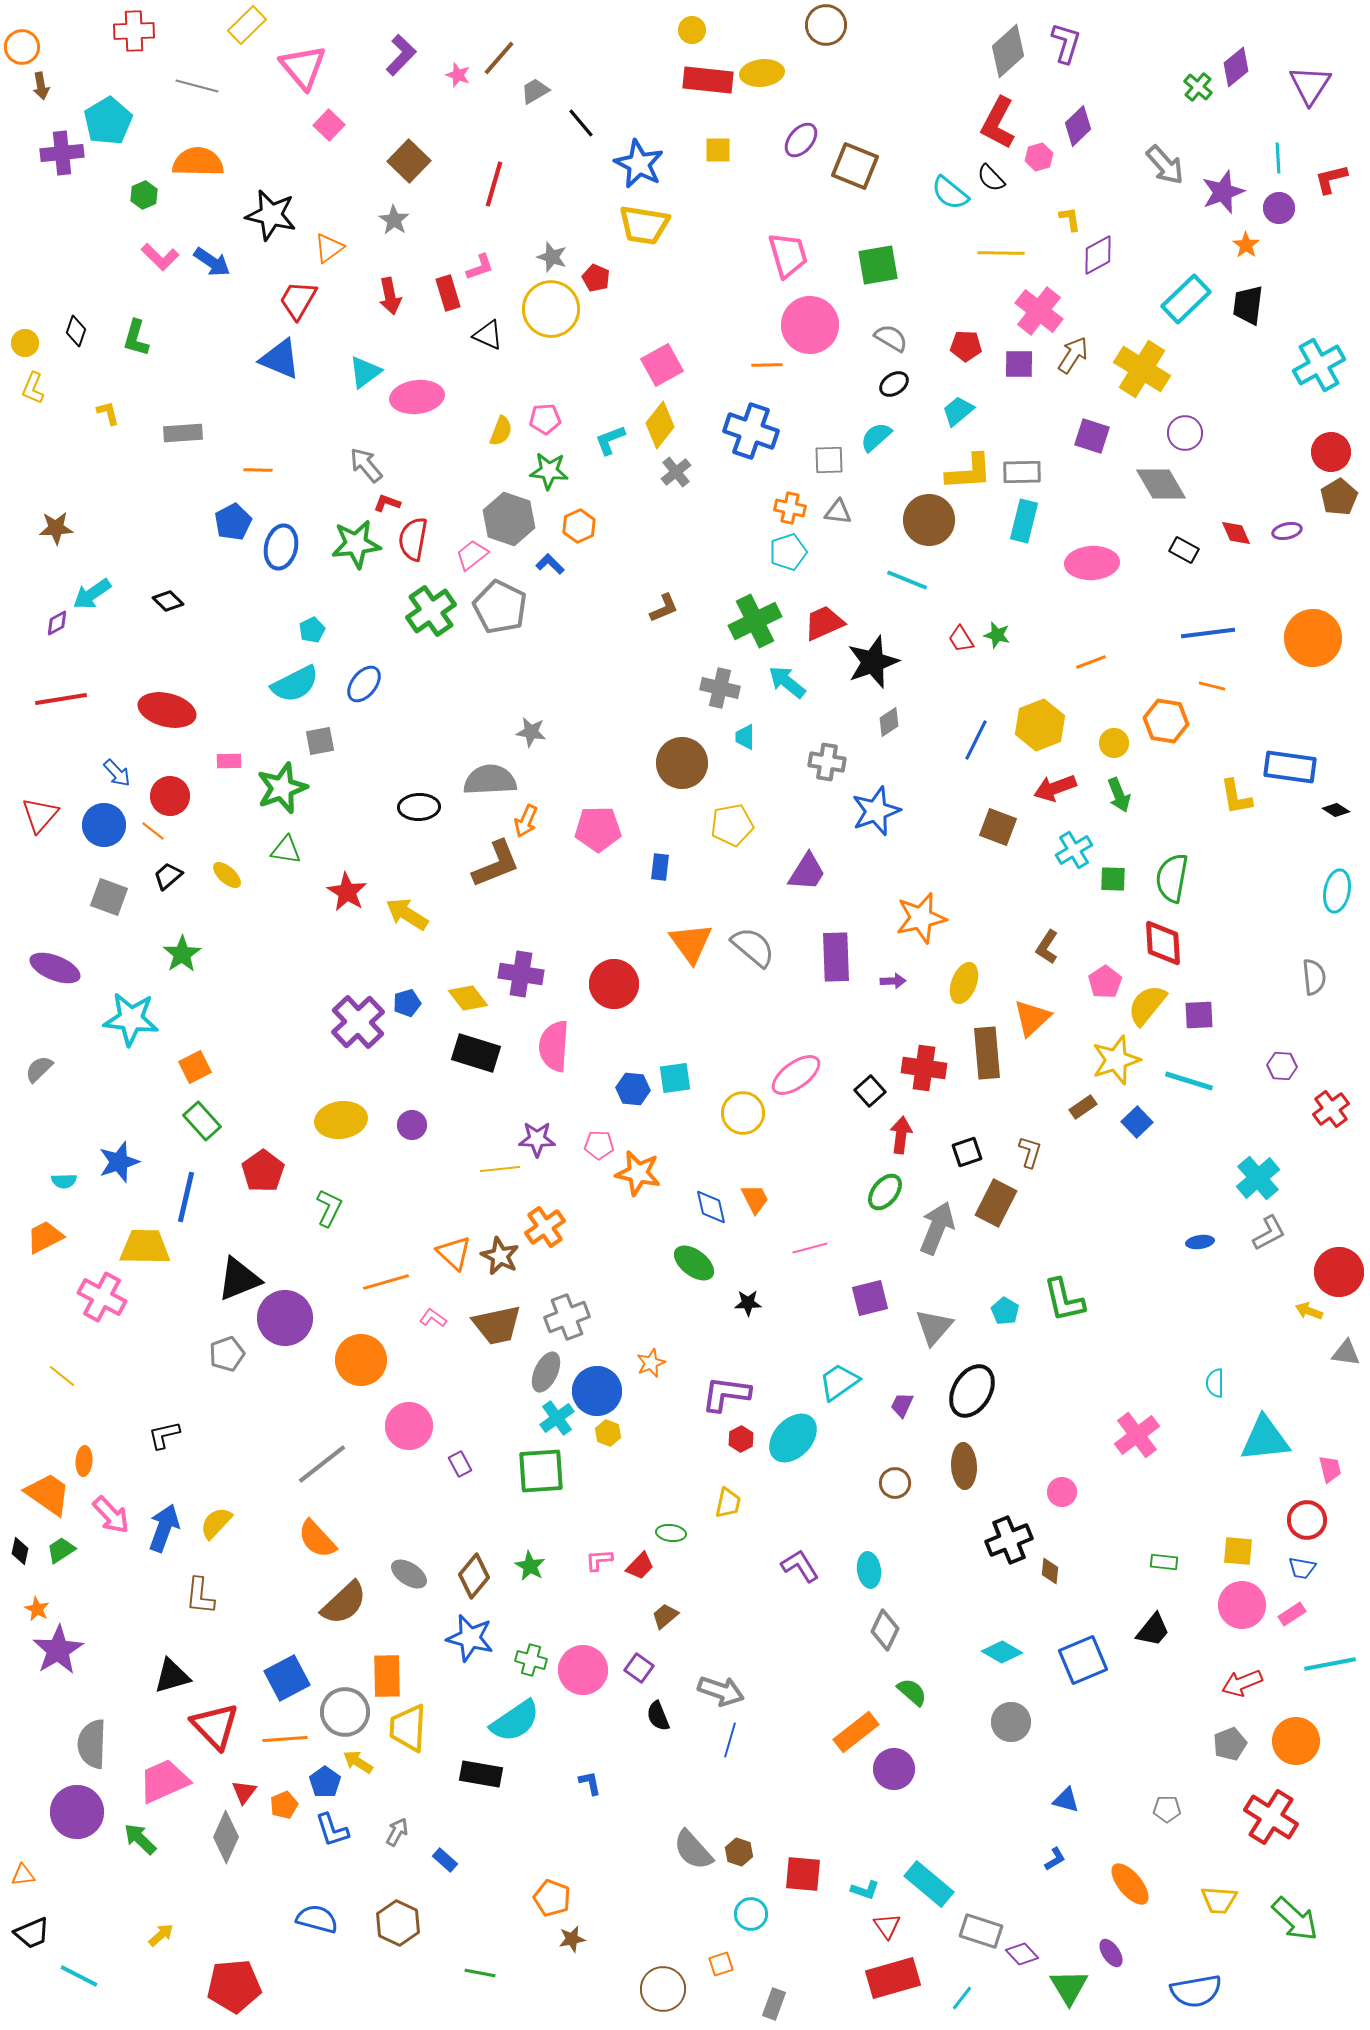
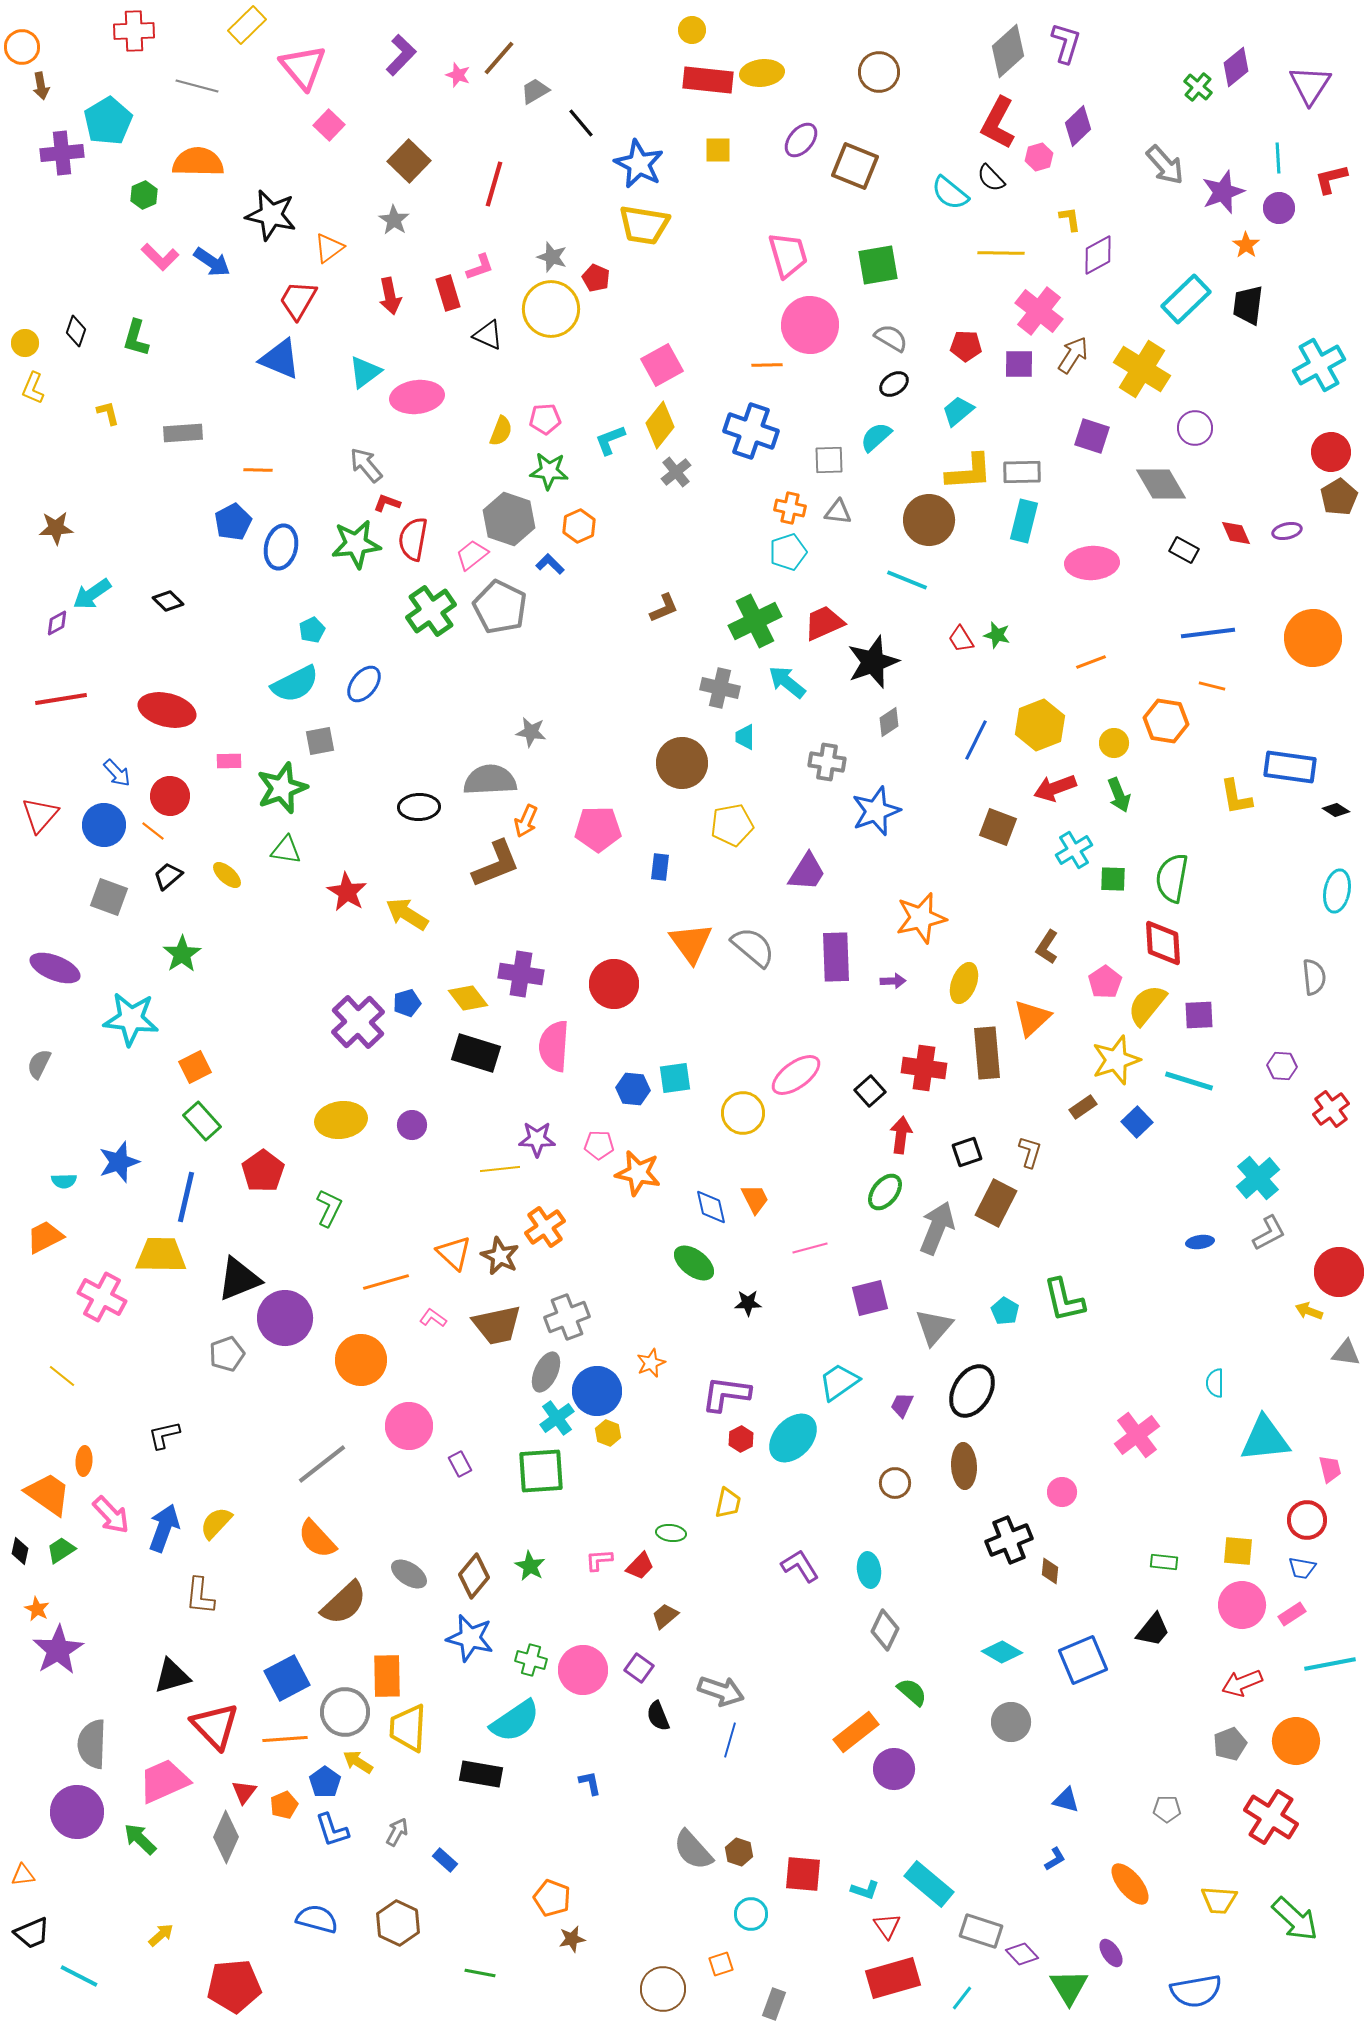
brown circle at (826, 25): moved 53 px right, 47 px down
purple circle at (1185, 433): moved 10 px right, 5 px up
gray semicircle at (39, 1069): moved 5 px up; rotated 20 degrees counterclockwise
yellow trapezoid at (145, 1247): moved 16 px right, 8 px down
